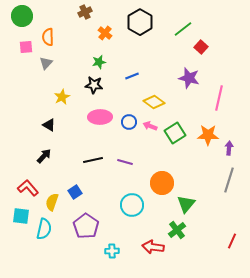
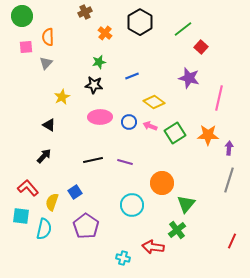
cyan cross: moved 11 px right, 7 px down; rotated 16 degrees clockwise
